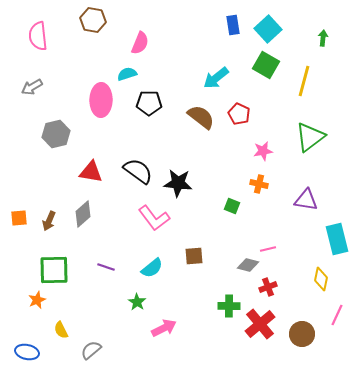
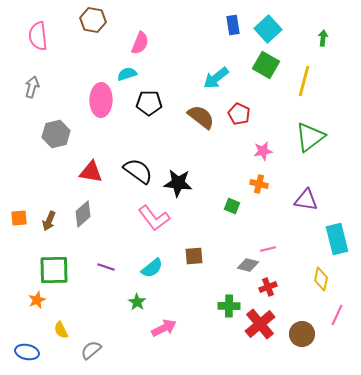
gray arrow at (32, 87): rotated 135 degrees clockwise
